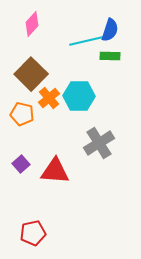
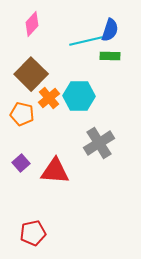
purple square: moved 1 px up
